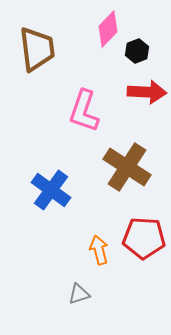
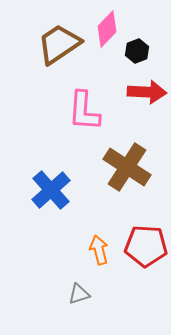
pink diamond: moved 1 px left
brown trapezoid: moved 22 px right, 5 px up; rotated 117 degrees counterclockwise
pink L-shape: rotated 15 degrees counterclockwise
blue cross: rotated 12 degrees clockwise
red pentagon: moved 2 px right, 8 px down
